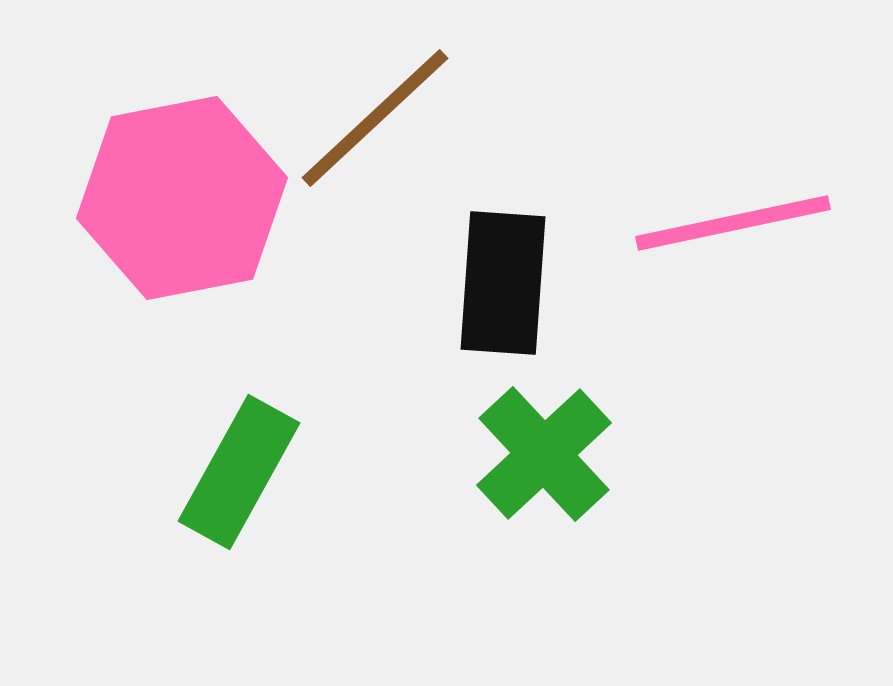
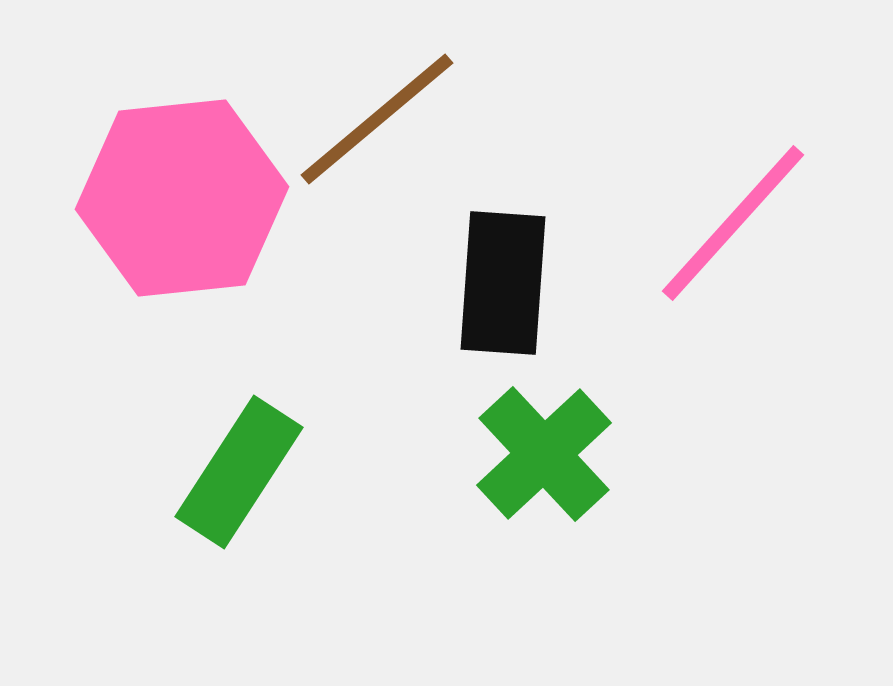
brown line: moved 2 px right, 1 px down; rotated 3 degrees clockwise
pink hexagon: rotated 5 degrees clockwise
pink line: rotated 36 degrees counterclockwise
green rectangle: rotated 4 degrees clockwise
